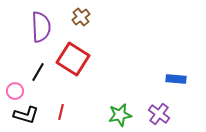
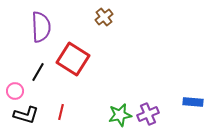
brown cross: moved 23 px right
blue rectangle: moved 17 px right, 23 px down
purple cross: moved 11 px left; rotated 30 degrees clockwise
